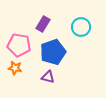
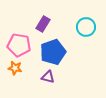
cyan circle: moved 5 px right
